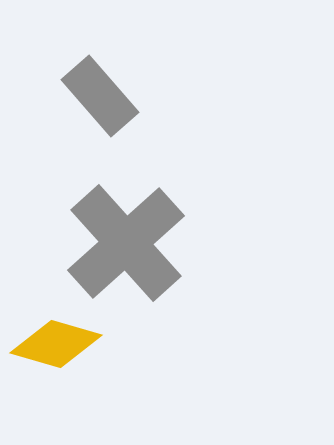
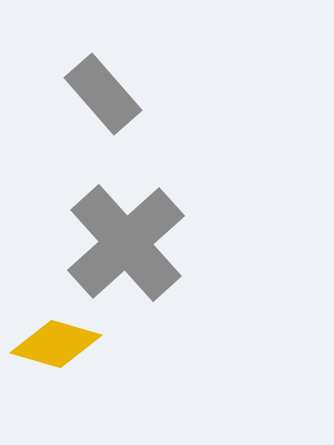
gray rectangle: moved 3 px right, 2 px up
